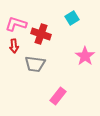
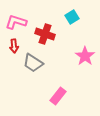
cyan square: moved 1 px up
pink L-shape: moved 2 px up
red cross: moved 4 px right
gray trapezoid: moved 2 px left, 1 px up; rotated 25 degrees clockwise
